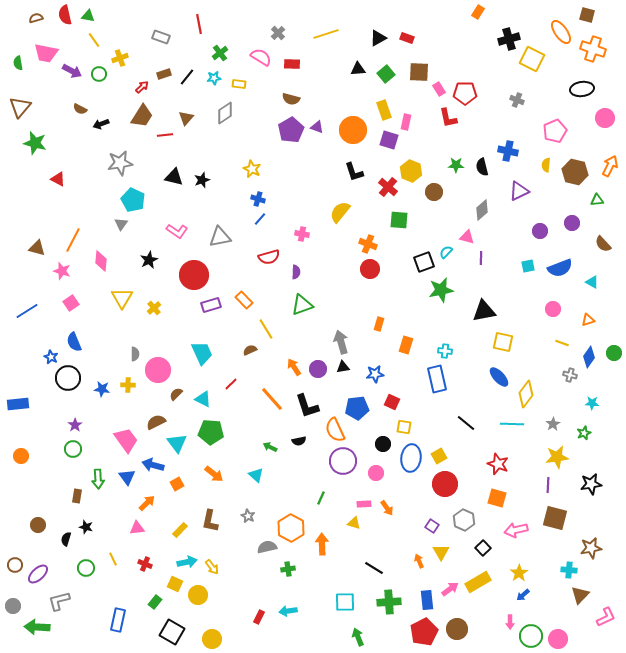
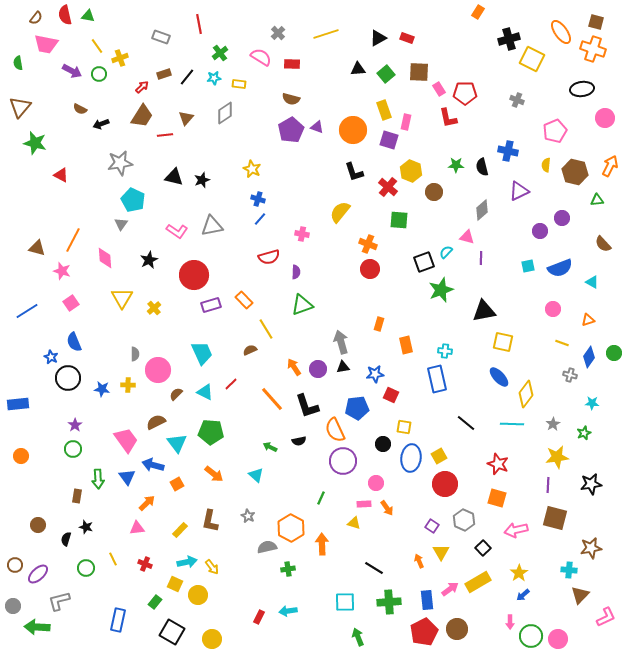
brown square at (587, 15): moved 9 px right, 7 px down
brown semicircle at (36, 18): rotated 144 degrees clockwise
yellow line at (94, 40): moved 3 px right, 6 px down
pink trapezoid at (46, 53): moved 9 px up
red triangle at (58, 179): moved 3 px right, 4 px up
purple circle at (572, 223): moved 10 px left, 5 px up
gray triangle at (220, 237): moved 8 px left, 11 px up
pink diamond at (101, 261): moved 4 px right, 3 px up; rotated 10 degrees counterclockwise
green star at (441, 290): rotated 10 degrees counterclockwise
orange rectangle at (406, 345): rotated 30 degrees counterclockwise
cyan triangle at (203, 399): moved 2 px right, 7 px up
red square at (392, 402): moved 1 px left, 7 px up
pink circle at (376, 473): moved 10 px down
